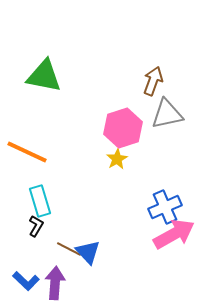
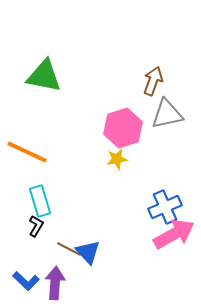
yellow star: rotated 20 degrees clockwise
